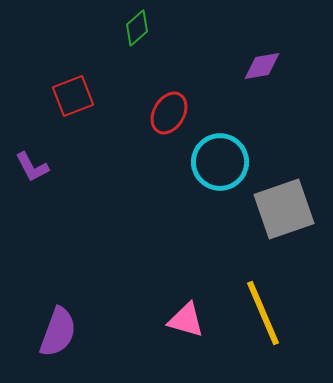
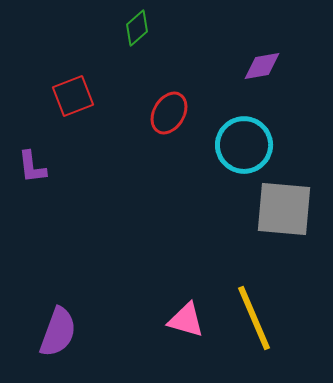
cyan circle: moved 24 px right, 17 px up
purple L-shape: rotated 21 degrees clockwise
gray square: rotated 24 degrees clockwise
yellow line: moved 9 px left, 5 px down
